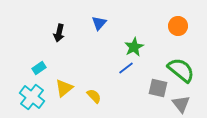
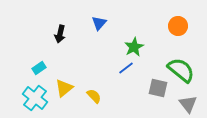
black arrow: moved 1 px right, 1 px down
cyan cross: moved 3 px right, 1 px down
gray triangle: moved 7 px right
